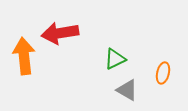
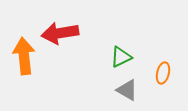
green triangle: moved 6 px right, 2 px up
